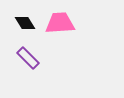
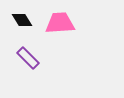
black diamond: moved 3 px left, 3 px up
